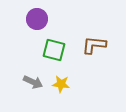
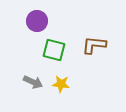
purple circle: moved 2 px down
